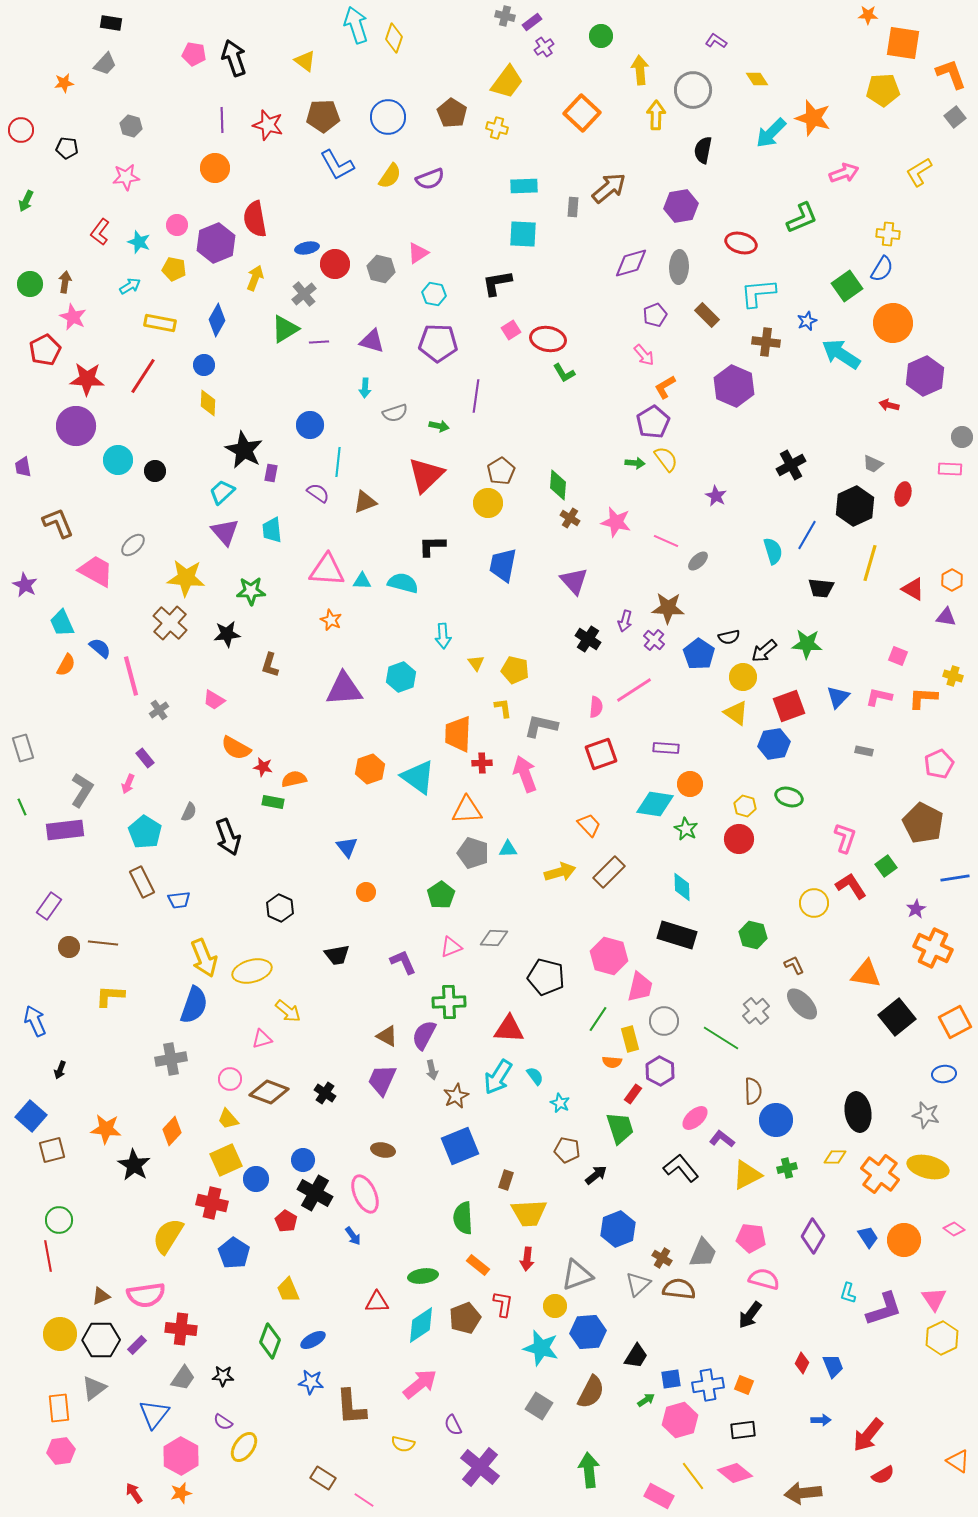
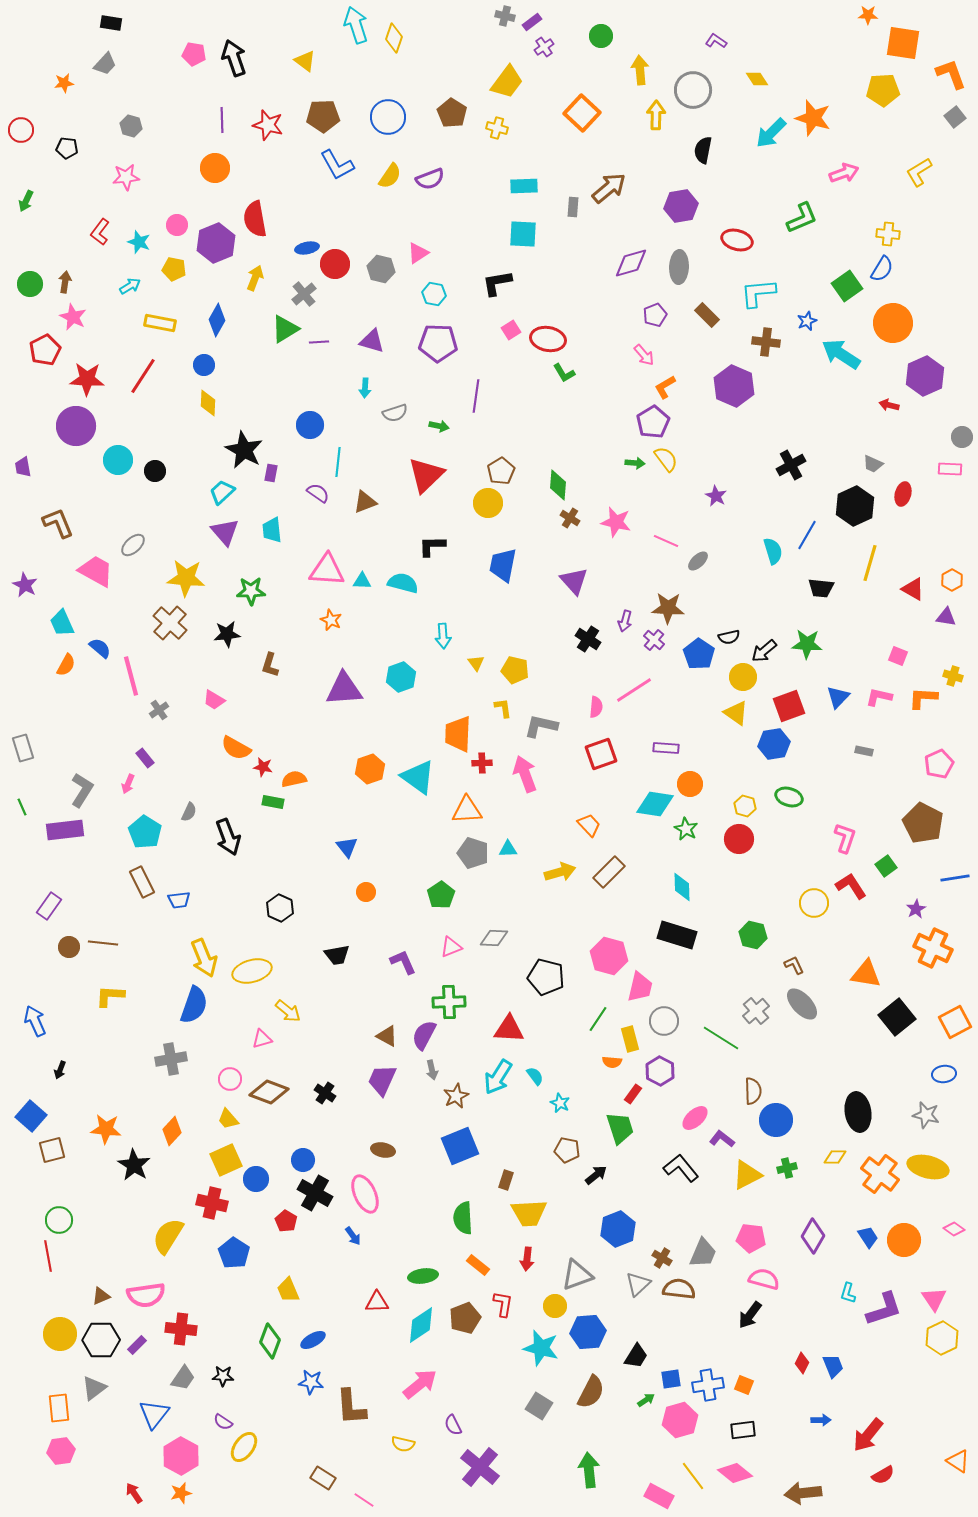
red ellipse at (741, 243): moved 4 px left, 3 px up
